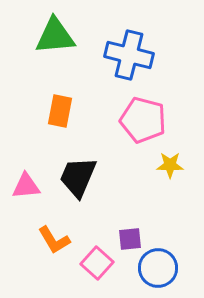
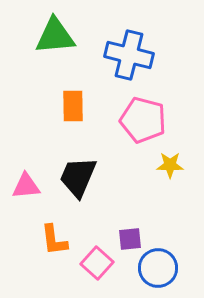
orange rectangle: moved 13 px right, 5 px up; rotated 12 degrees counterclockwise
orange L-shape: rotated 24 degrees clockwise
